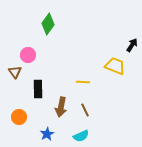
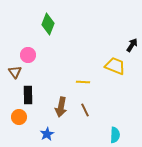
green diamond: rotated 15 degrees counterclockwise
black rectangle: moved 10 px left, 6 px down
cyan semicircle: moved 34 px right, 1 px up; rotated 63 degrees counterclockwise
